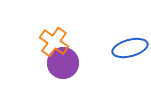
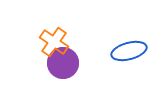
blue ellipse: moved 1 px left, 3 px down
